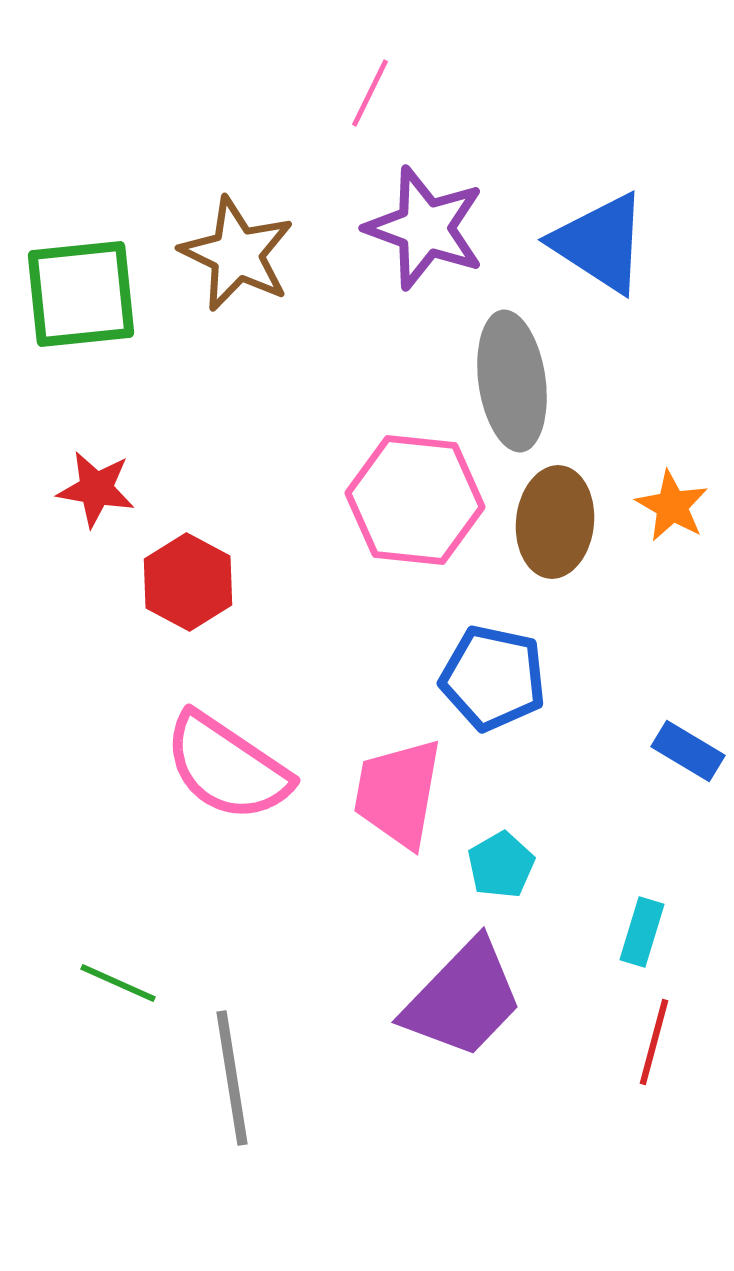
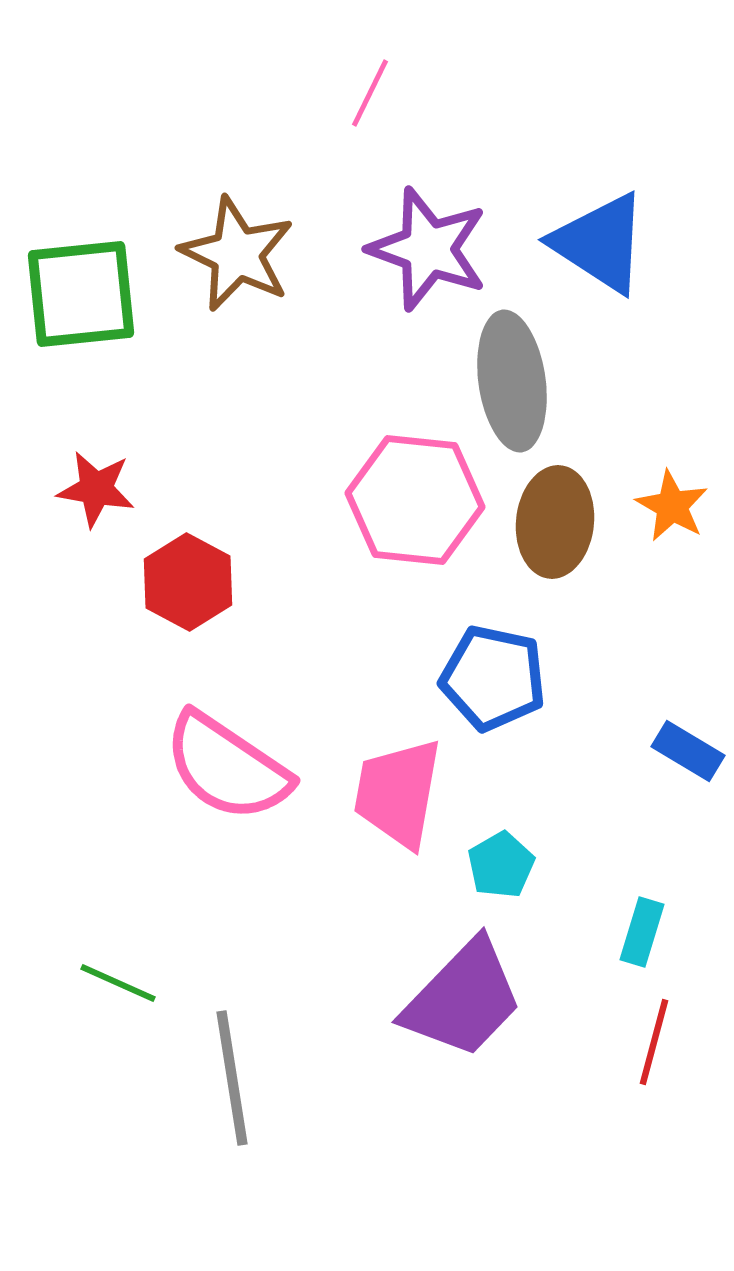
purple star: moved 3 px right, 21 px down
